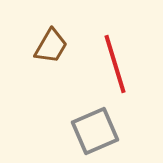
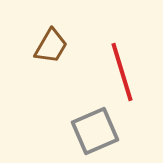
red line: moved 7 px right, 8 px down
